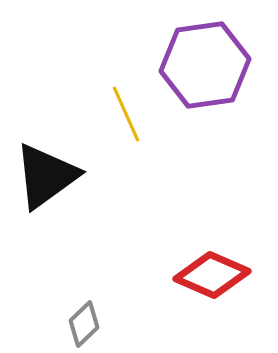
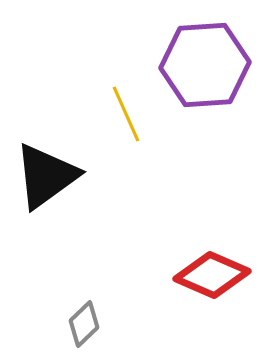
purple hexagon: rotated 4 degrees clockwise
